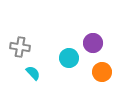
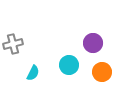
gray cross: moved 7 px left, 3 px up; rotated 24 degrees counterclockwise
cyan circle: moved 7 px down
cyan semicircle: rotated 70 degrees clockwise
